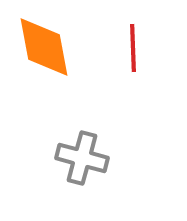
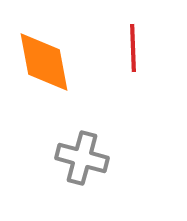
orange diamond: moved 15 px down
